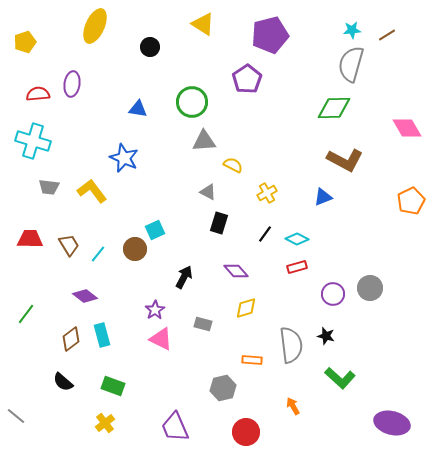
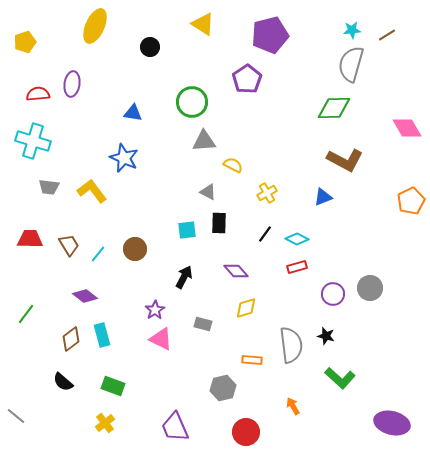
blue triangle at (138, 109): moved 5 px left, 4 px down
black rectangle at (219, 223): rotated 15 degrees counterclockwise
cyan square at (155, 230): moved 32 px right; rotated 18 degrees clockwise
